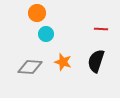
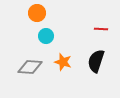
cyan circle: moved 2 px down
